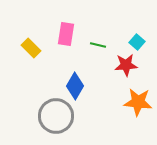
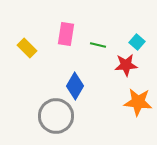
yellow rectangle: moved 4 px left
